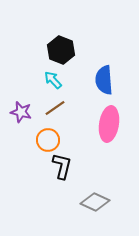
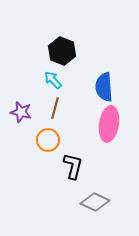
black hexagon: moved 1 px right, 1 px down
blue semicircle: moved 7 px down
brown line: rotated 40 degrees counterclockwise
black L-shape: moved 11 px right
